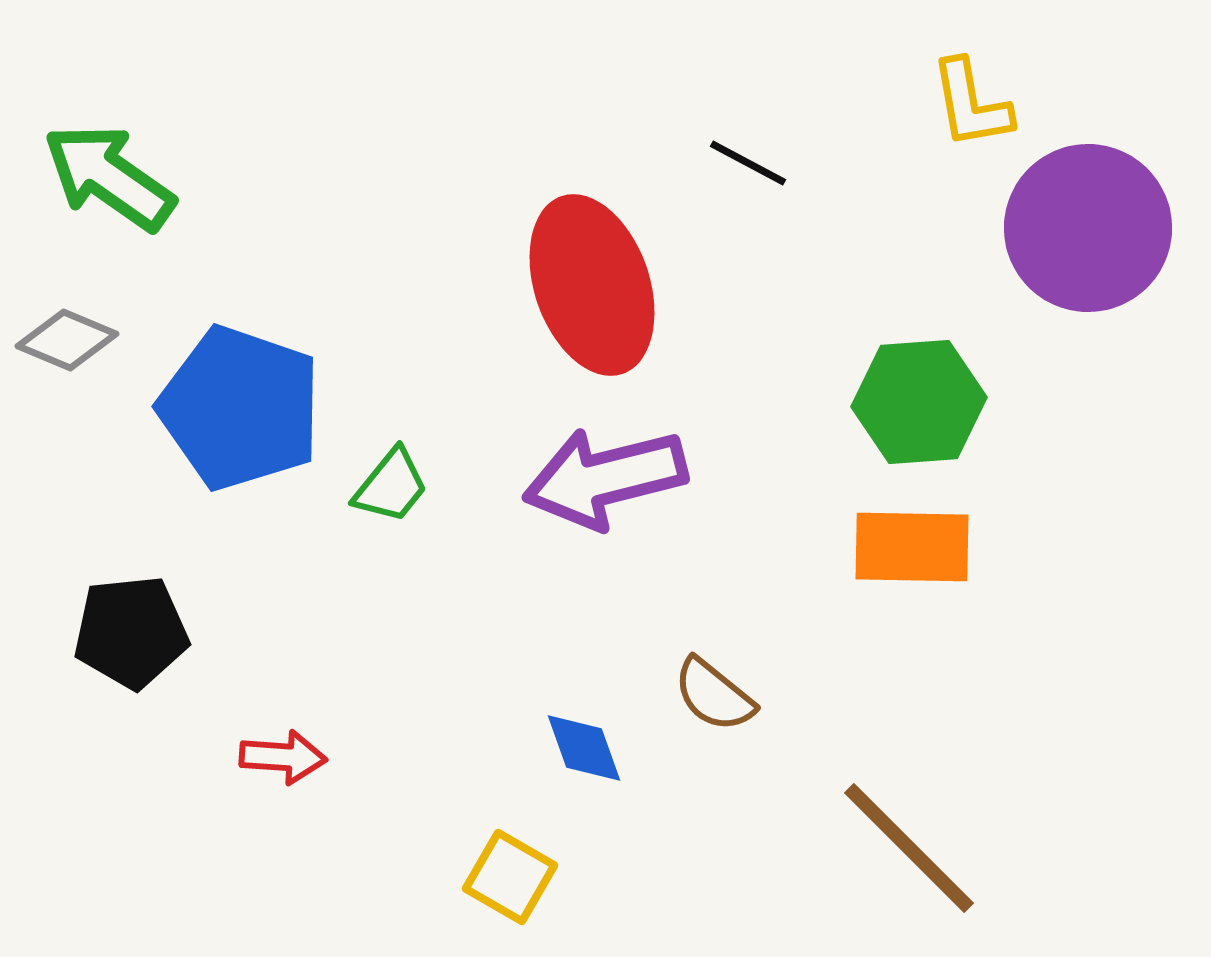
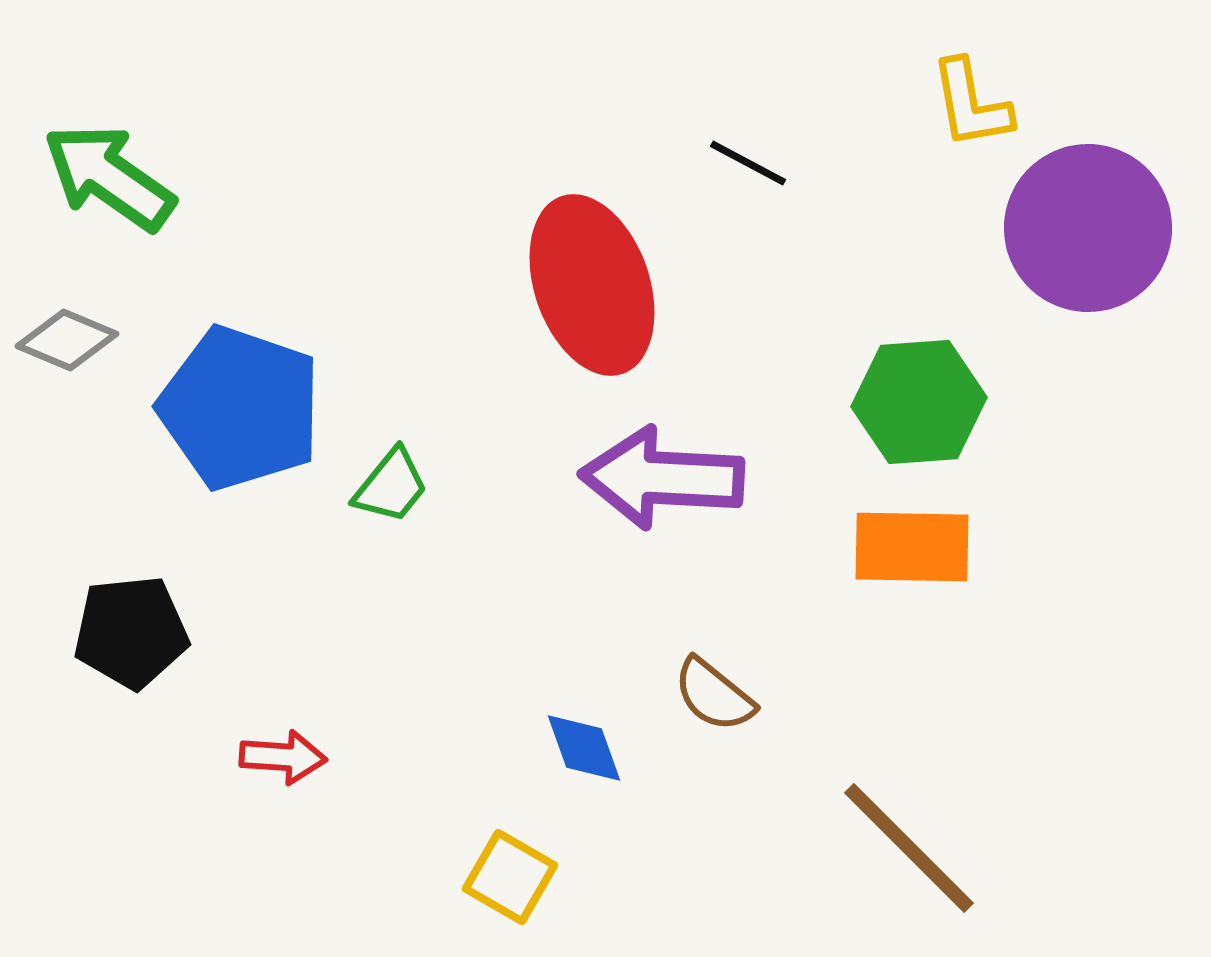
purple arrow: moved 57 px right; rotated 17 degrees clockwise
